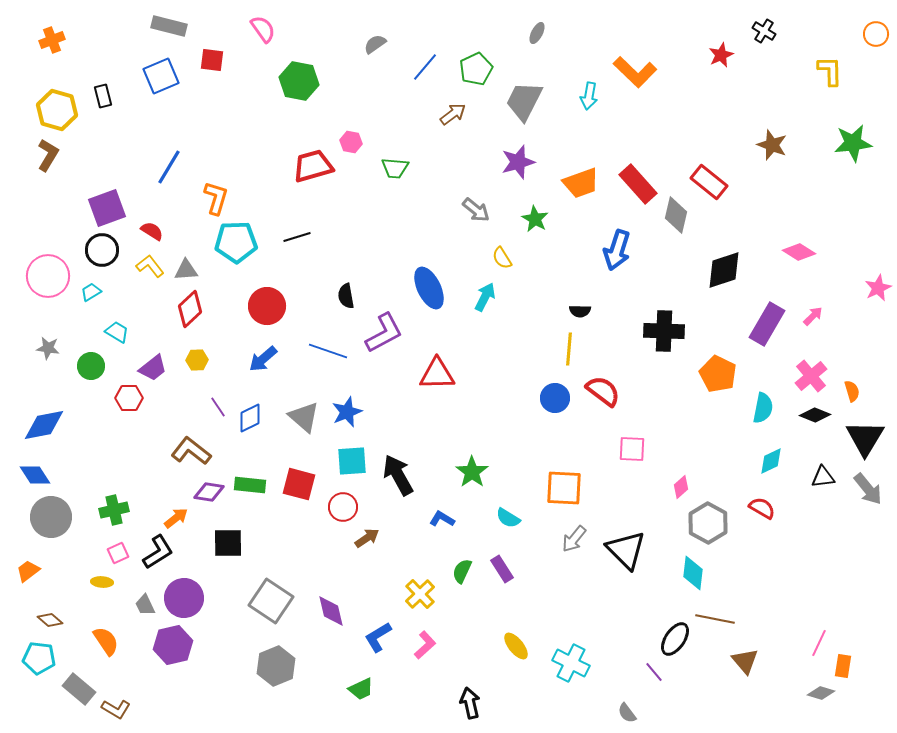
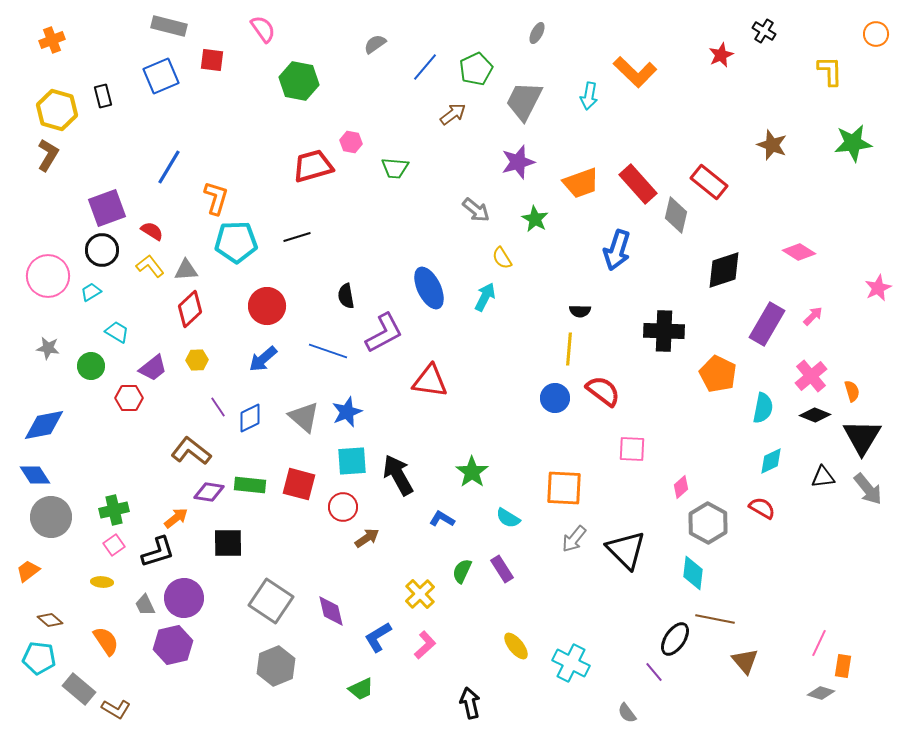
red triangle at (437, 374): moved 7 px left, 7 px down; rotated 9 degrees clockwise
black triangle at (865, 438): moved 3 px left, 1 px up
black L-shape at (158, 552): rotated 15 degrees clockwise
pink square at (118, 553): moved 4 px left, 8 px up; rotated 10 degrees counterclockwise
